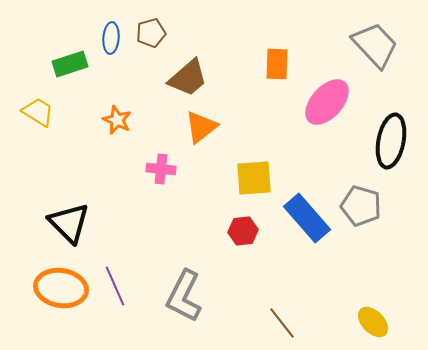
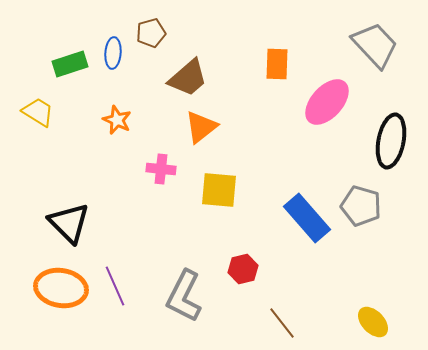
blue ellipse: moved 2 px right, 15 px down
yellow square: moved 35 px left, 12 px down; rotated 9 degrees clockwise
red hexagon: moved 38 px down; rotated 8 degrees counterclockwise
